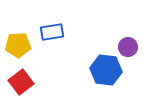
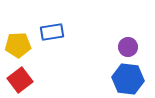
blue hexagon: moved 22 px right, 9 px down
red square: moved 1 px left, 2 px up
